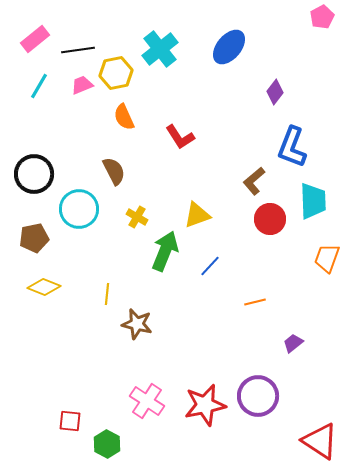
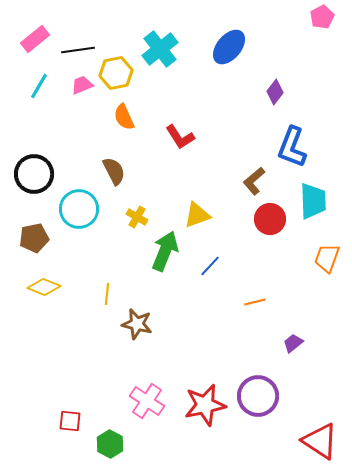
green hexagon: moved 3 px right
